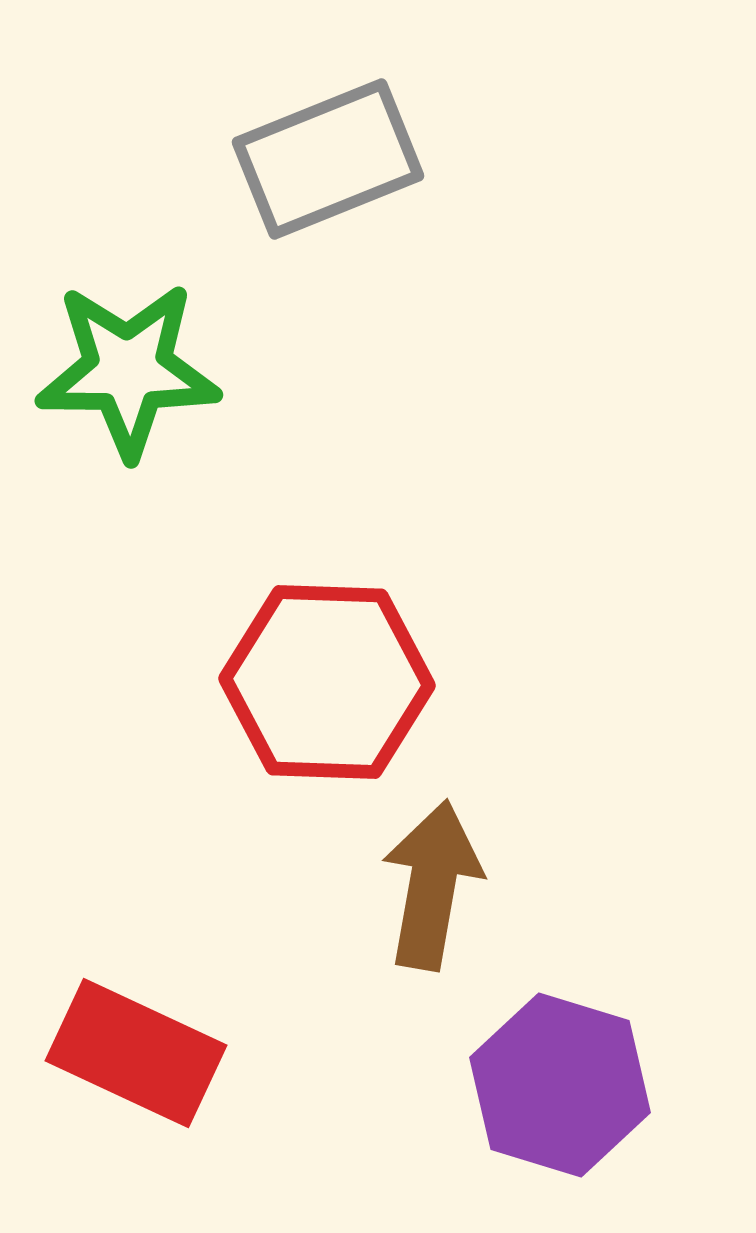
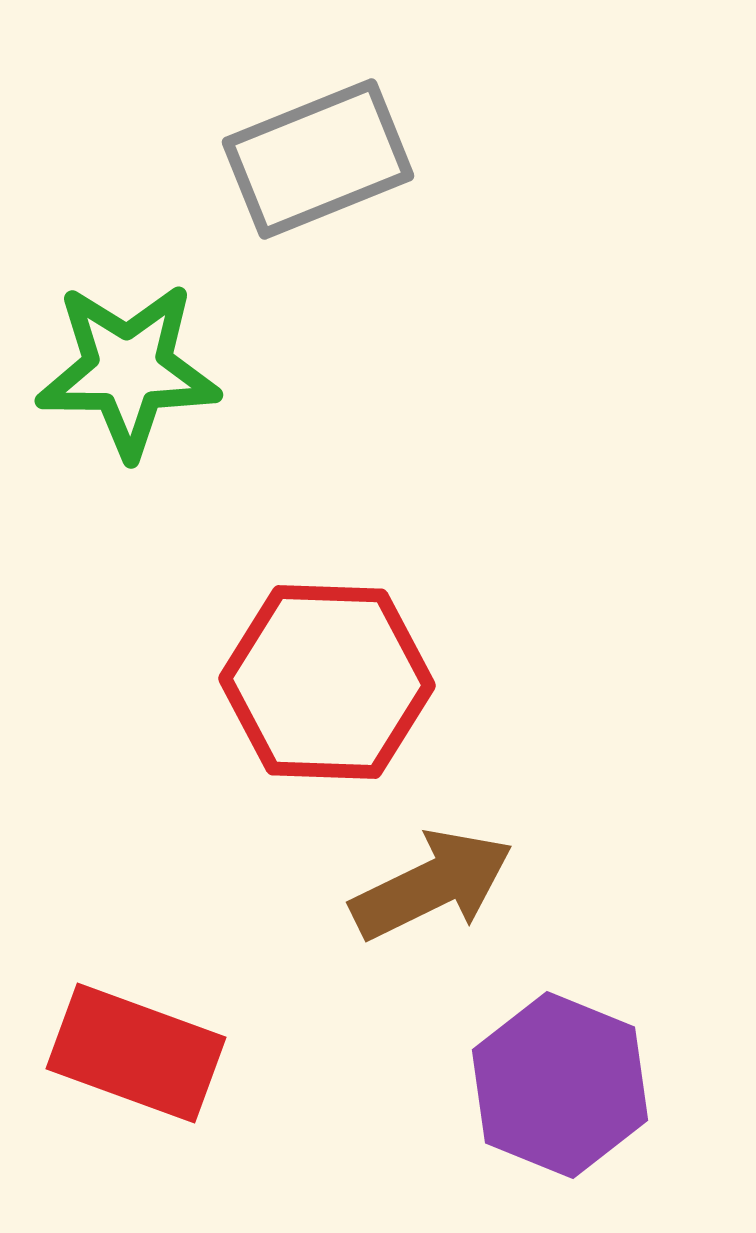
gray rectangle: moved 10 px left
brown arrow: rotated 54 degrees clockwise
red rectangle: rotated 5 degrees counterclockwise
purple hexagon: rotated 5 degrees clockwise
